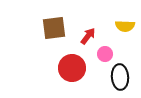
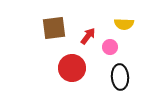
yellow semicircle: moved 1 px left, 2 px up
pink circle: moved 5 px right, 7 px up
